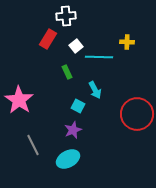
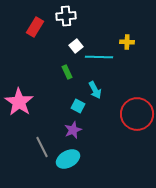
red rectangle: moved 13 px left, 12 px up
pink star: moved 2 px down
gray line: moved 9 px right, 2 px down
